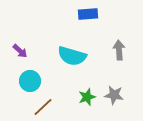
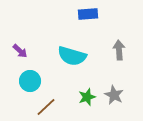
gray star: rotated 18 degrees clockwise
brown line: moved 3 px right
